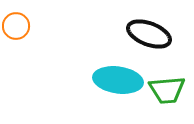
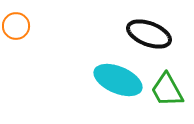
cyan ellipse: rotated 15 degrees clockwise
green trapezoid: rotated 66 degrees clockwise
